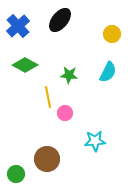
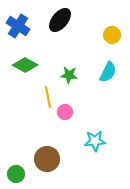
blue cross: rotated 15 degrees counterclockwise
yellow circle: moved 1 px down
pink circle: moved 1 px up
